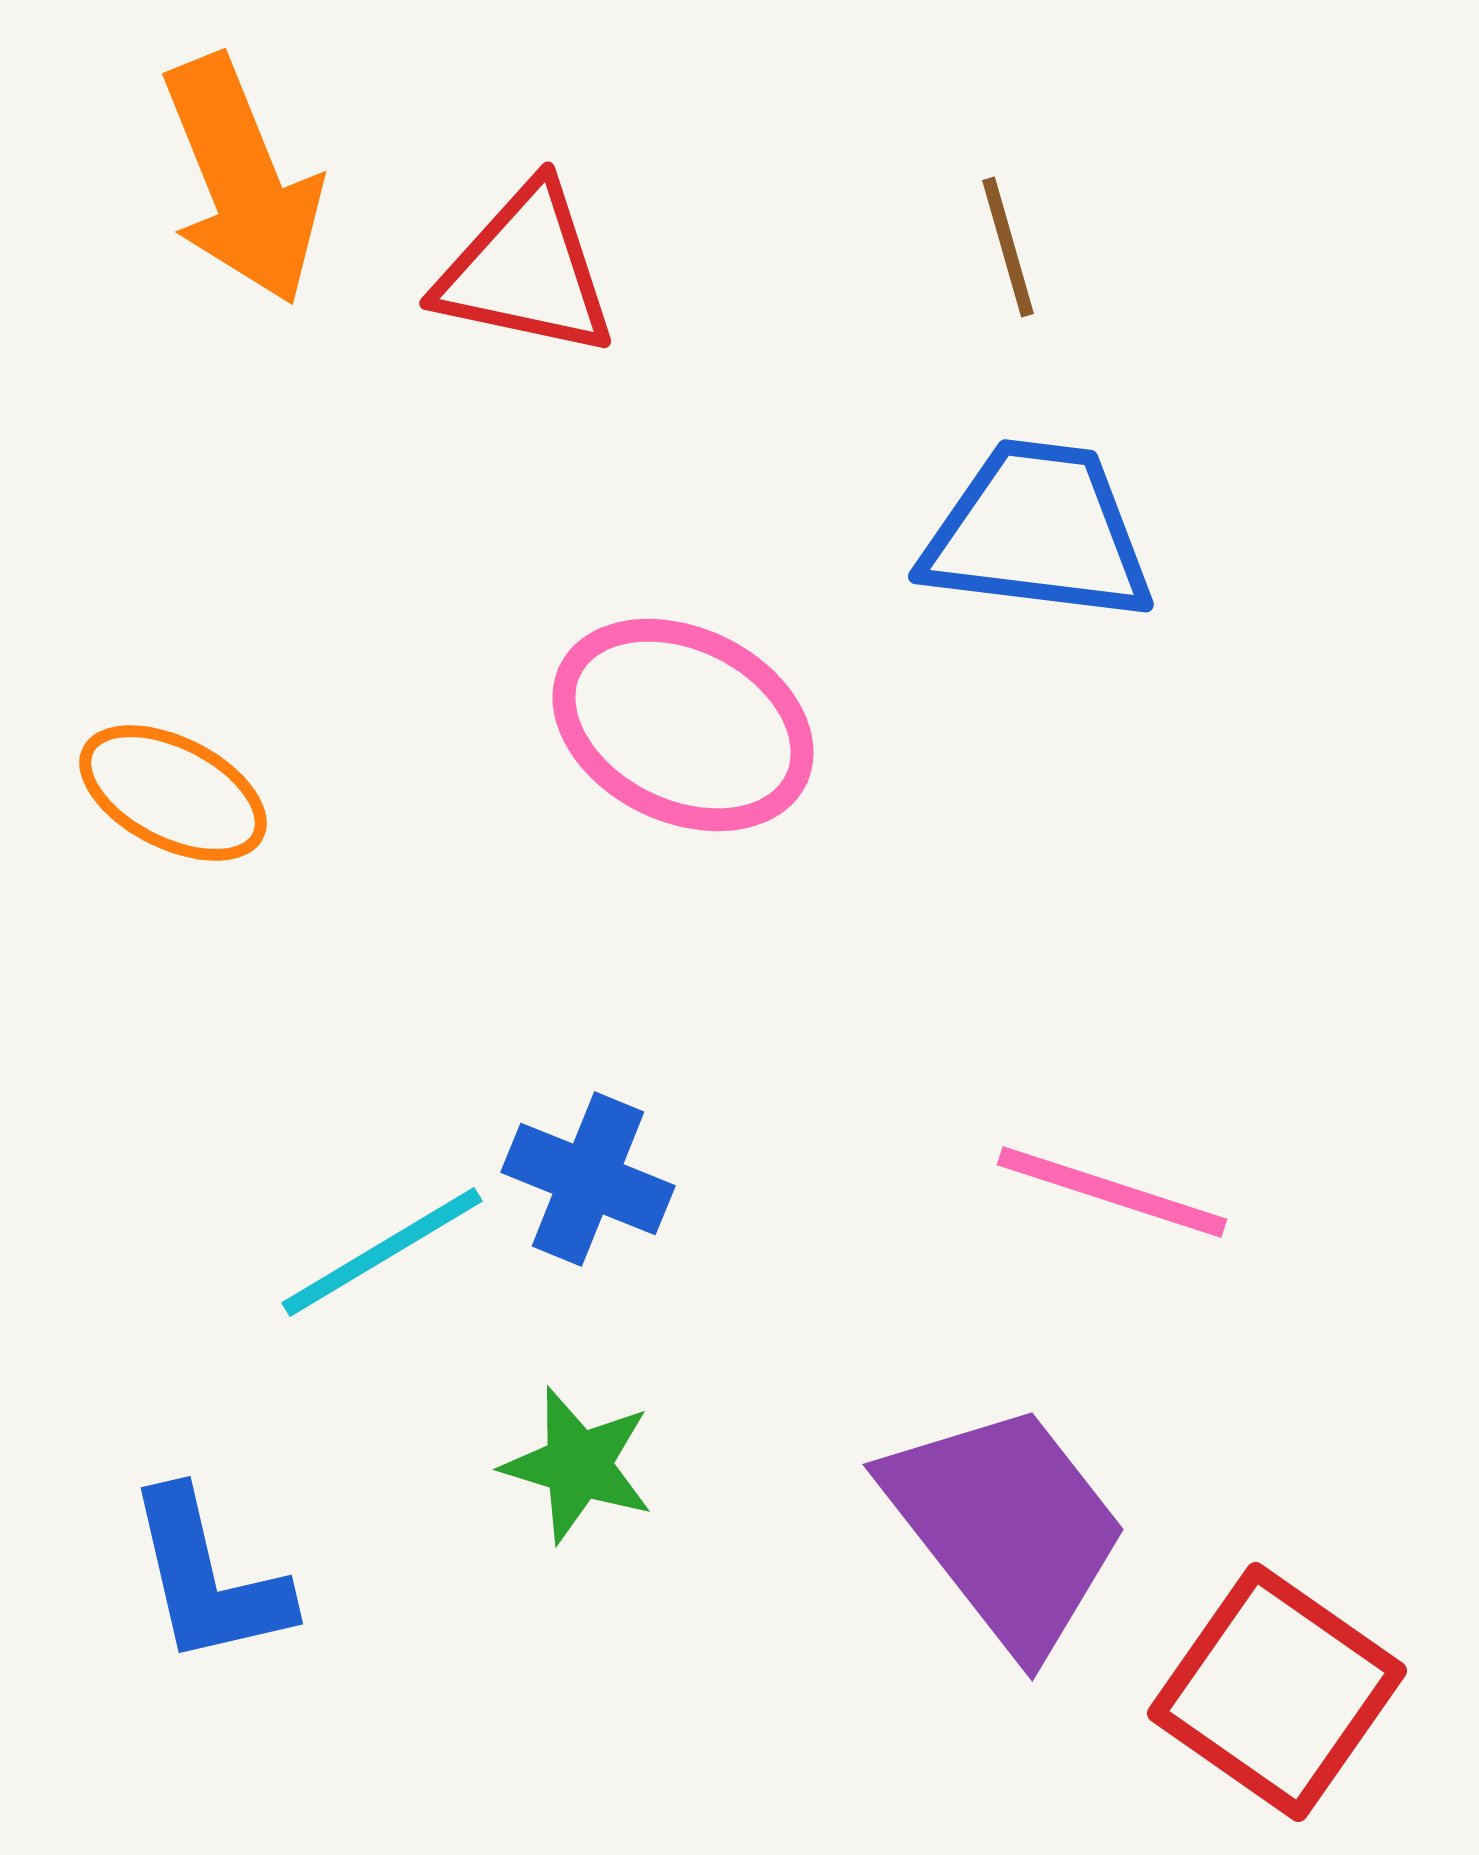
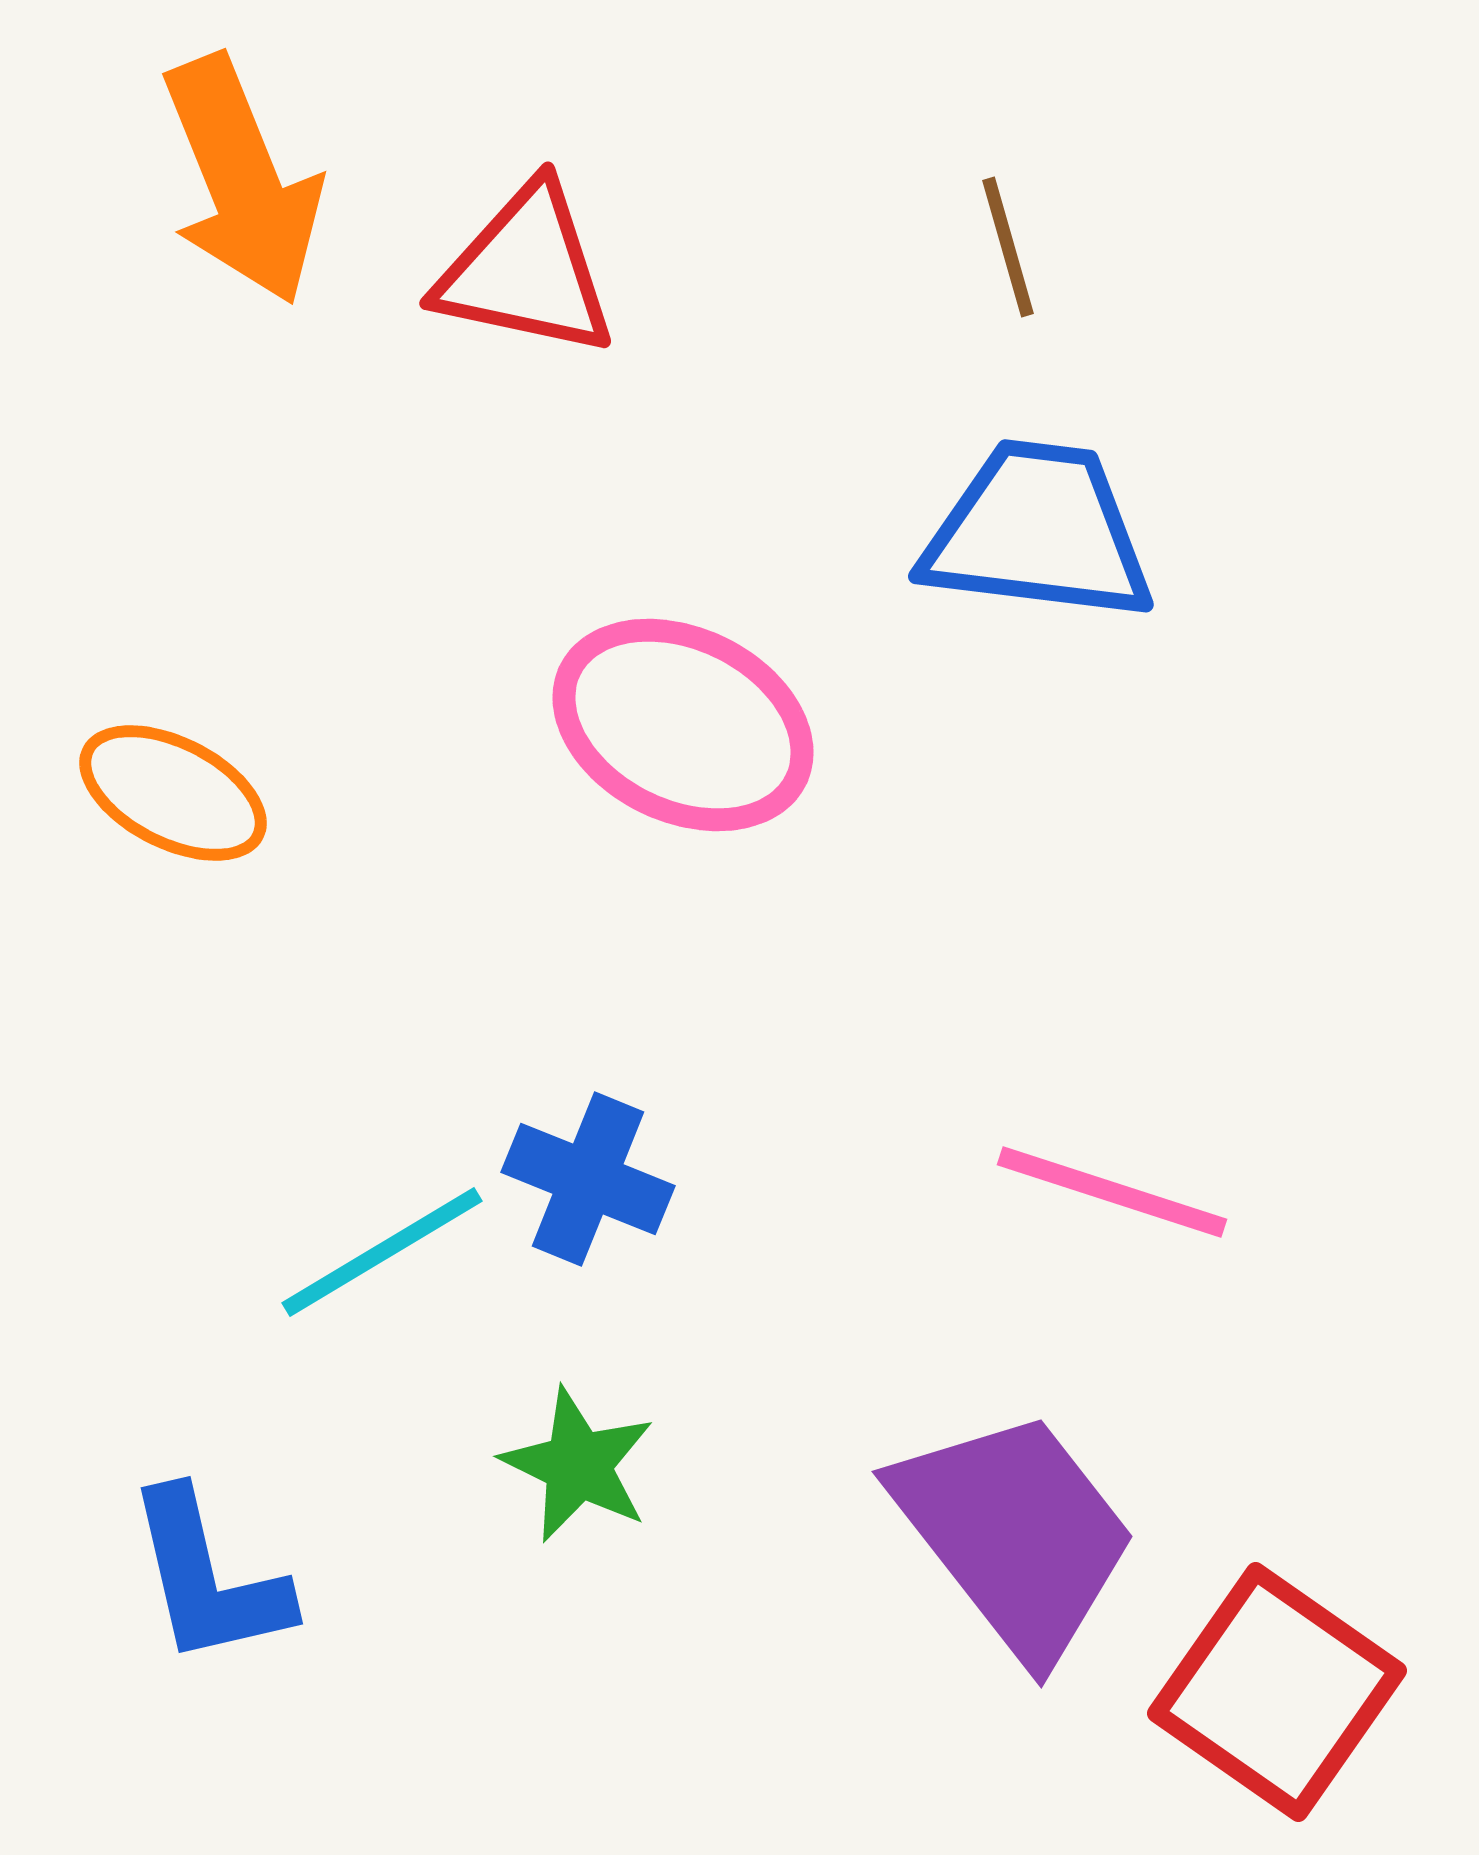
green star: rotated 9 degrees clockwise
purple trapezoid: moved 9 px right, 7 px down
